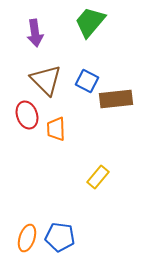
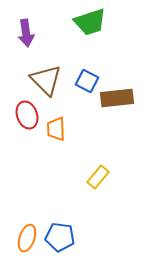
green trapezoid: rotated 148 degrees counterclockwise
purple arrow: moved 9 px left
brown rectangle: moved 1 px right, 1 px up
